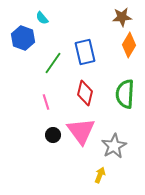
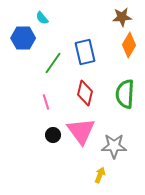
blue hexagon: rotated 20 degrees counterclockwise
gray star: rotated 30 degrees clockwise
